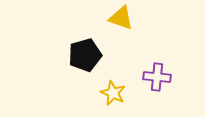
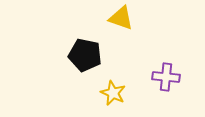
black pentagon: rotated 28 degrees clockwise
purple cross: moved 9 px right
